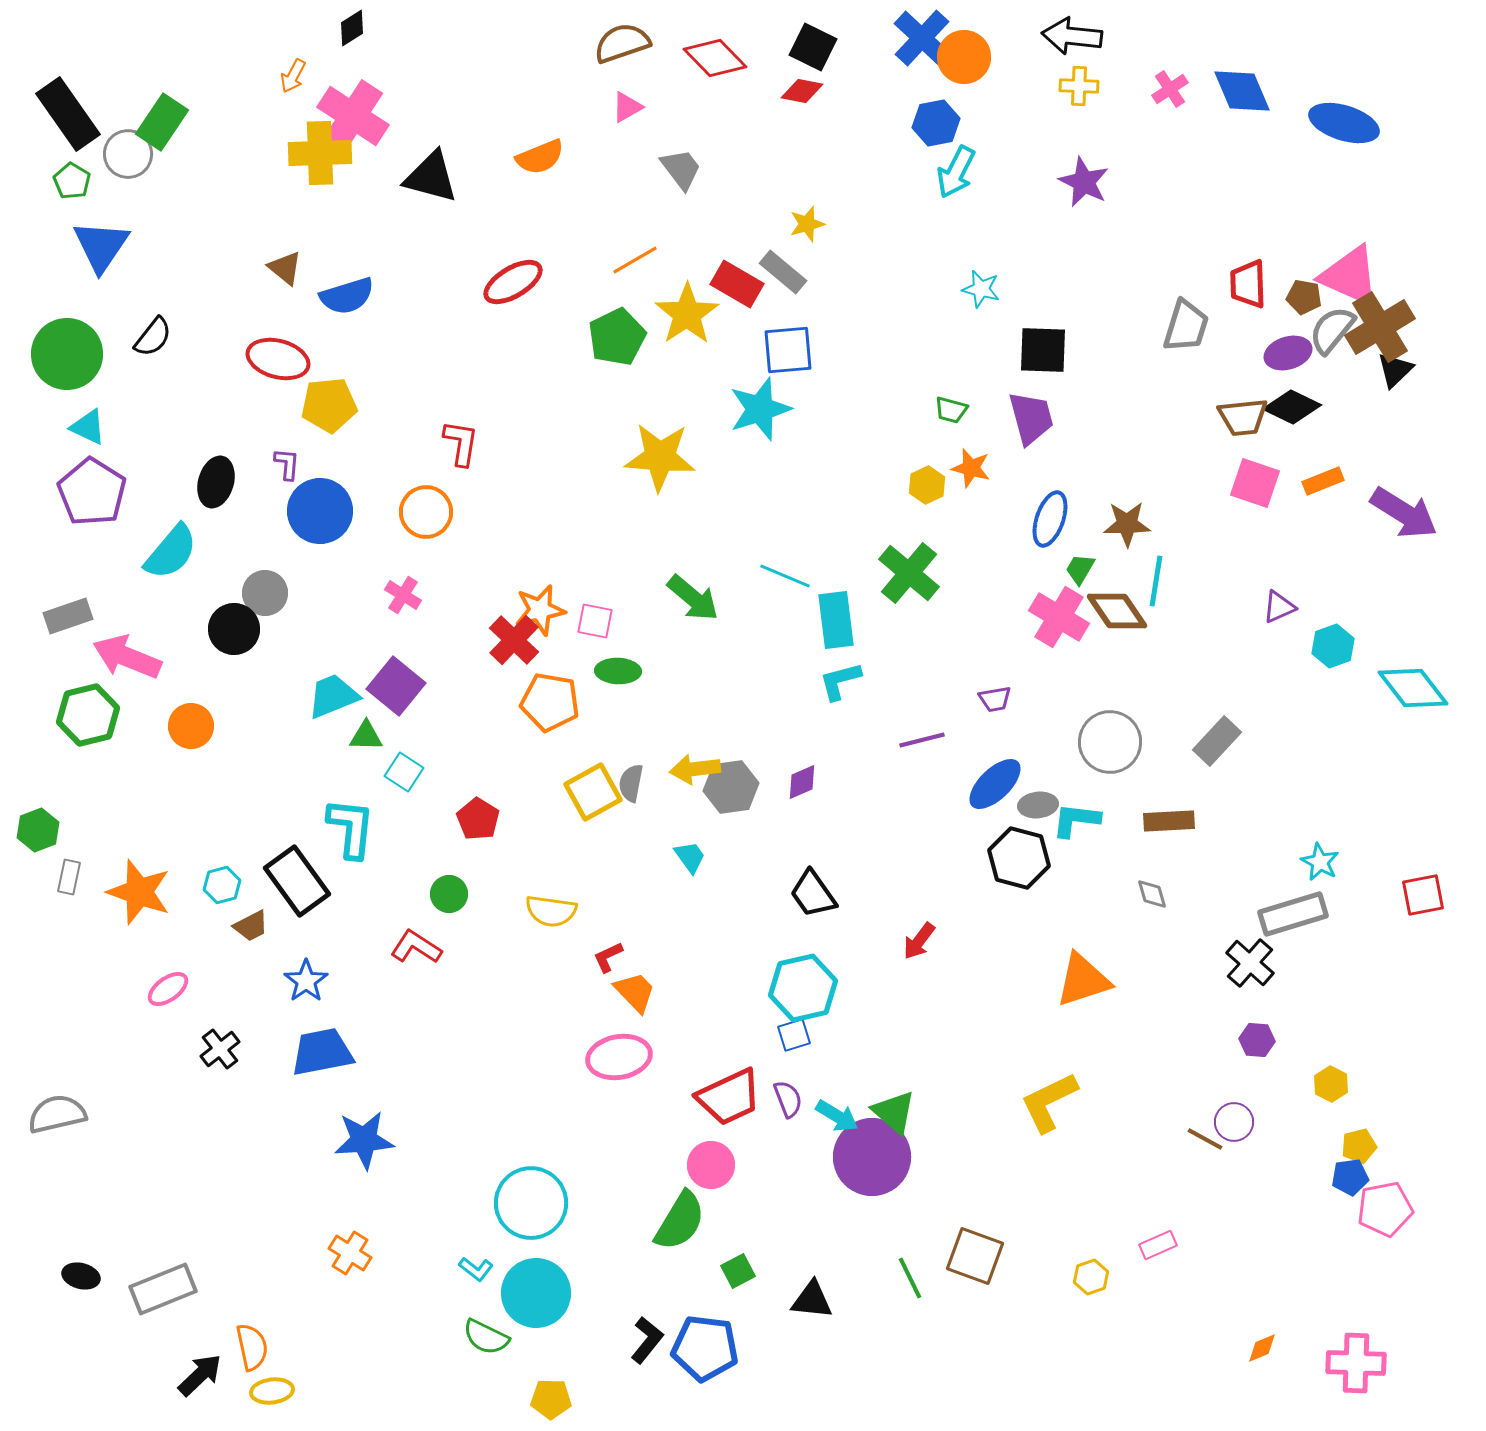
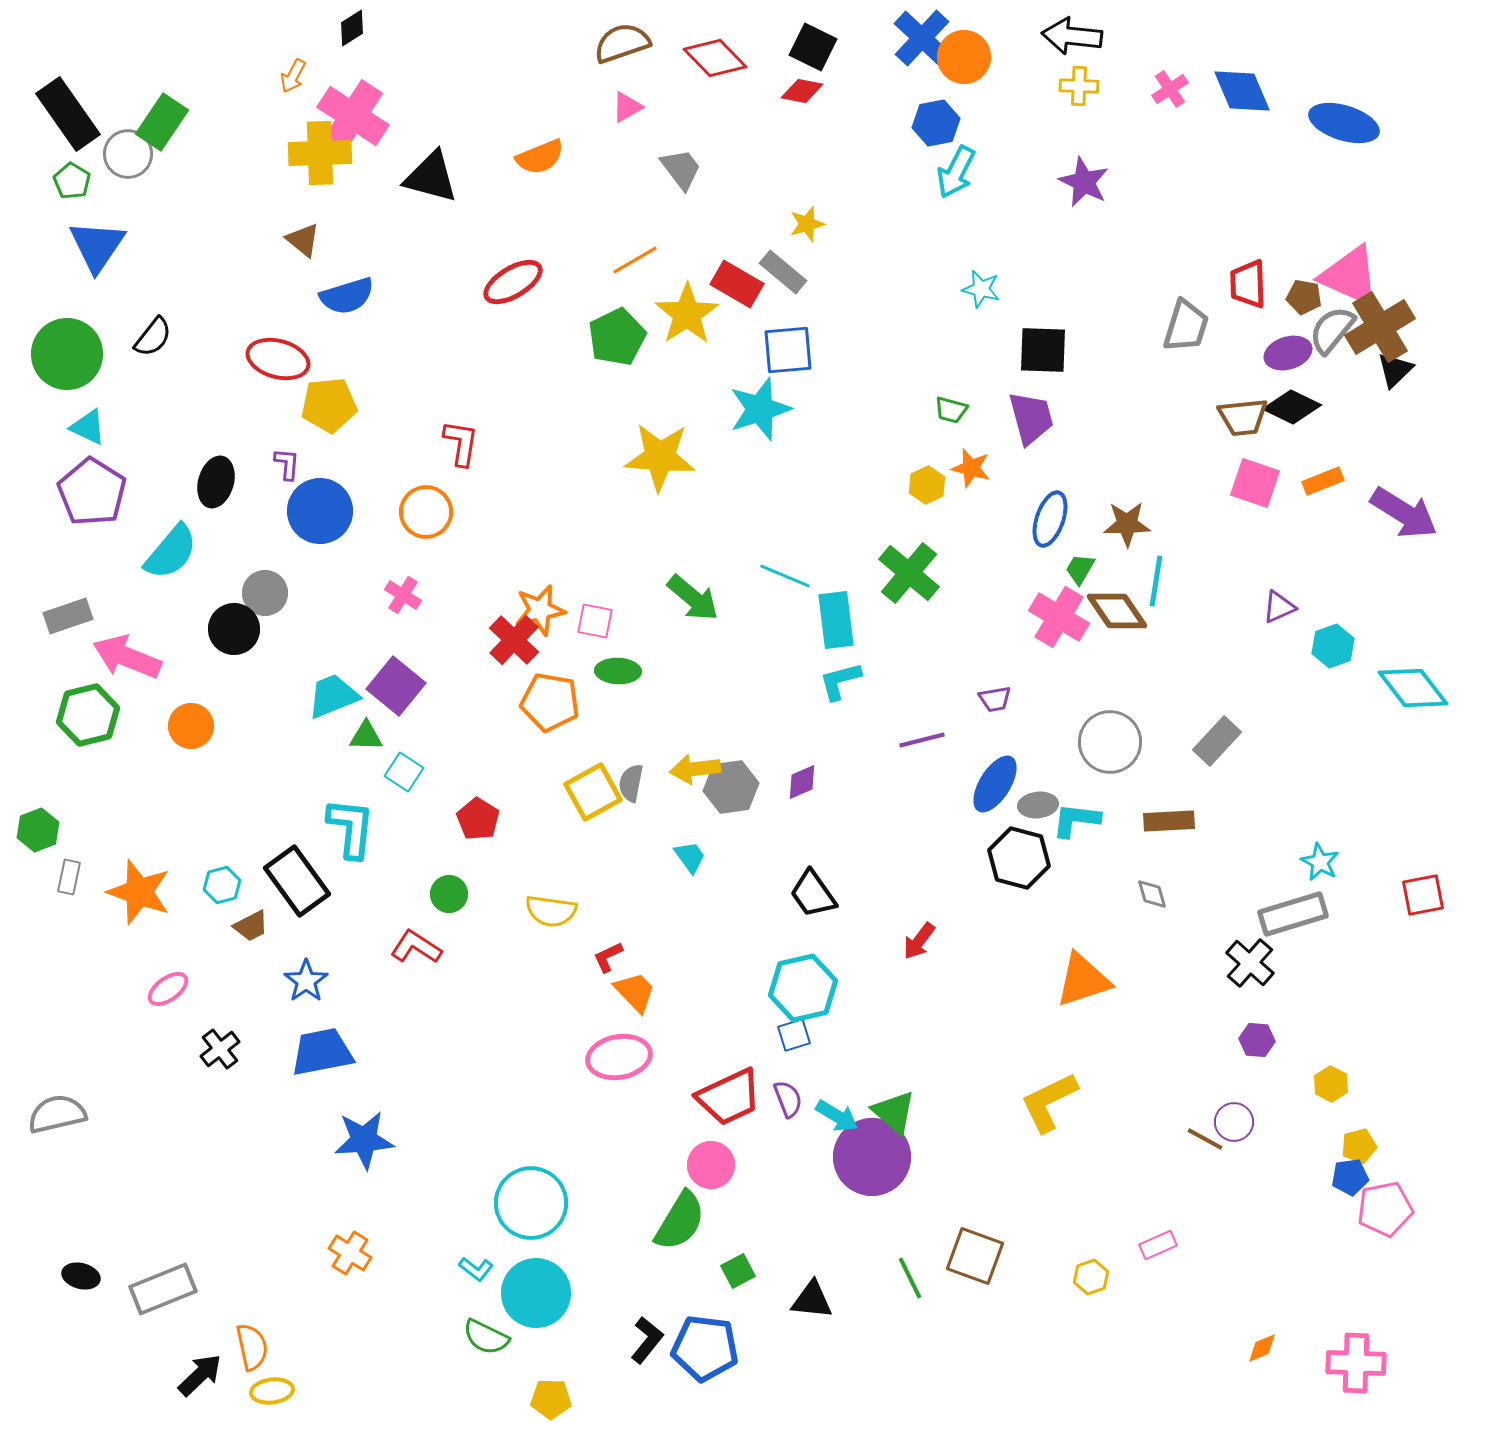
blue triangle at (101, 246): moved 4 px left
brown triangle at (285, 268): moved 18 px right, 28 px up
blue ellipse at (995, 784): rotated 14 degrees counterclockwise
